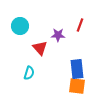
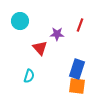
cyan circle: moved 5 px up
purple star: moved 1 px left, 1 px up
blue rectangle: rotated 24 degrees clockwise
cyan semicircle: moved 3 px down
